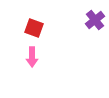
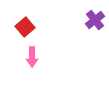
red square: moved 9 px left, 1 px up; rotated 30 degrees clockwise
